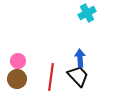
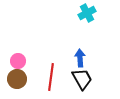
black trapezoid: moved 4 px right, 3 px down; rotated 15 degrees clockwise
